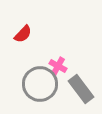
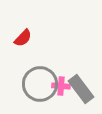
red semicircle: moved 4 px down
pink cross: moved 3 px right, 20 px down; rotated 24 degrees counterclockwise
